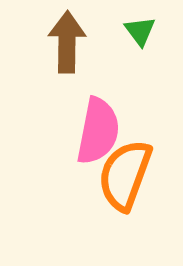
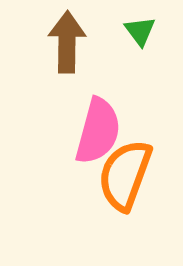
pink semicircle: rotated 4 degrees clockwise
